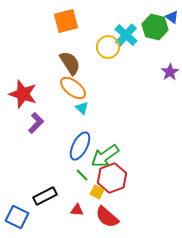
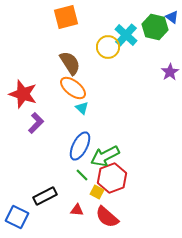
orange square: moved 4 px up
green arrow: rotated 8 degrees clockwise
